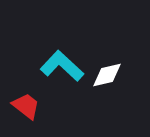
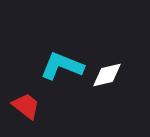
cyan L-shape: rotated 21 degrees counterclockwise
